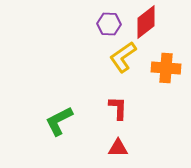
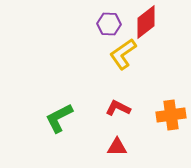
yellow L-shape: moved 3 px up
orange cross: moved 5 px right, 47 px down; rotated 12 degrees counterclockwise
red L-shape: rotated 65 degrees counterclockwise
green L-shape: moved 3 px up
red triangle: moved 1 px left, 1 px up
